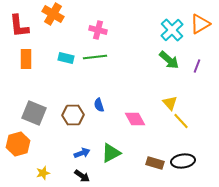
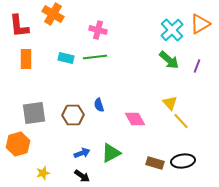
gray square: rotated 30 degrees counterclockwise
